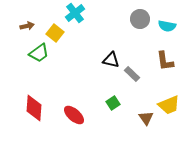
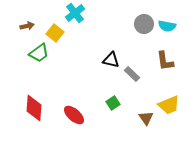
gray circle: moved 4 px right, 5 px down
